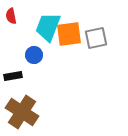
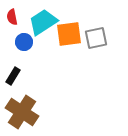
red semicircle: moved 1 px right, 1 px down
cyan trapezoid: moved 5 px left, 5 px up; rotated 36 degrees clockwise
blue circle: moved 10 px left, 13 px up
black rectangle: rotated 48 degrees counterclockwise
